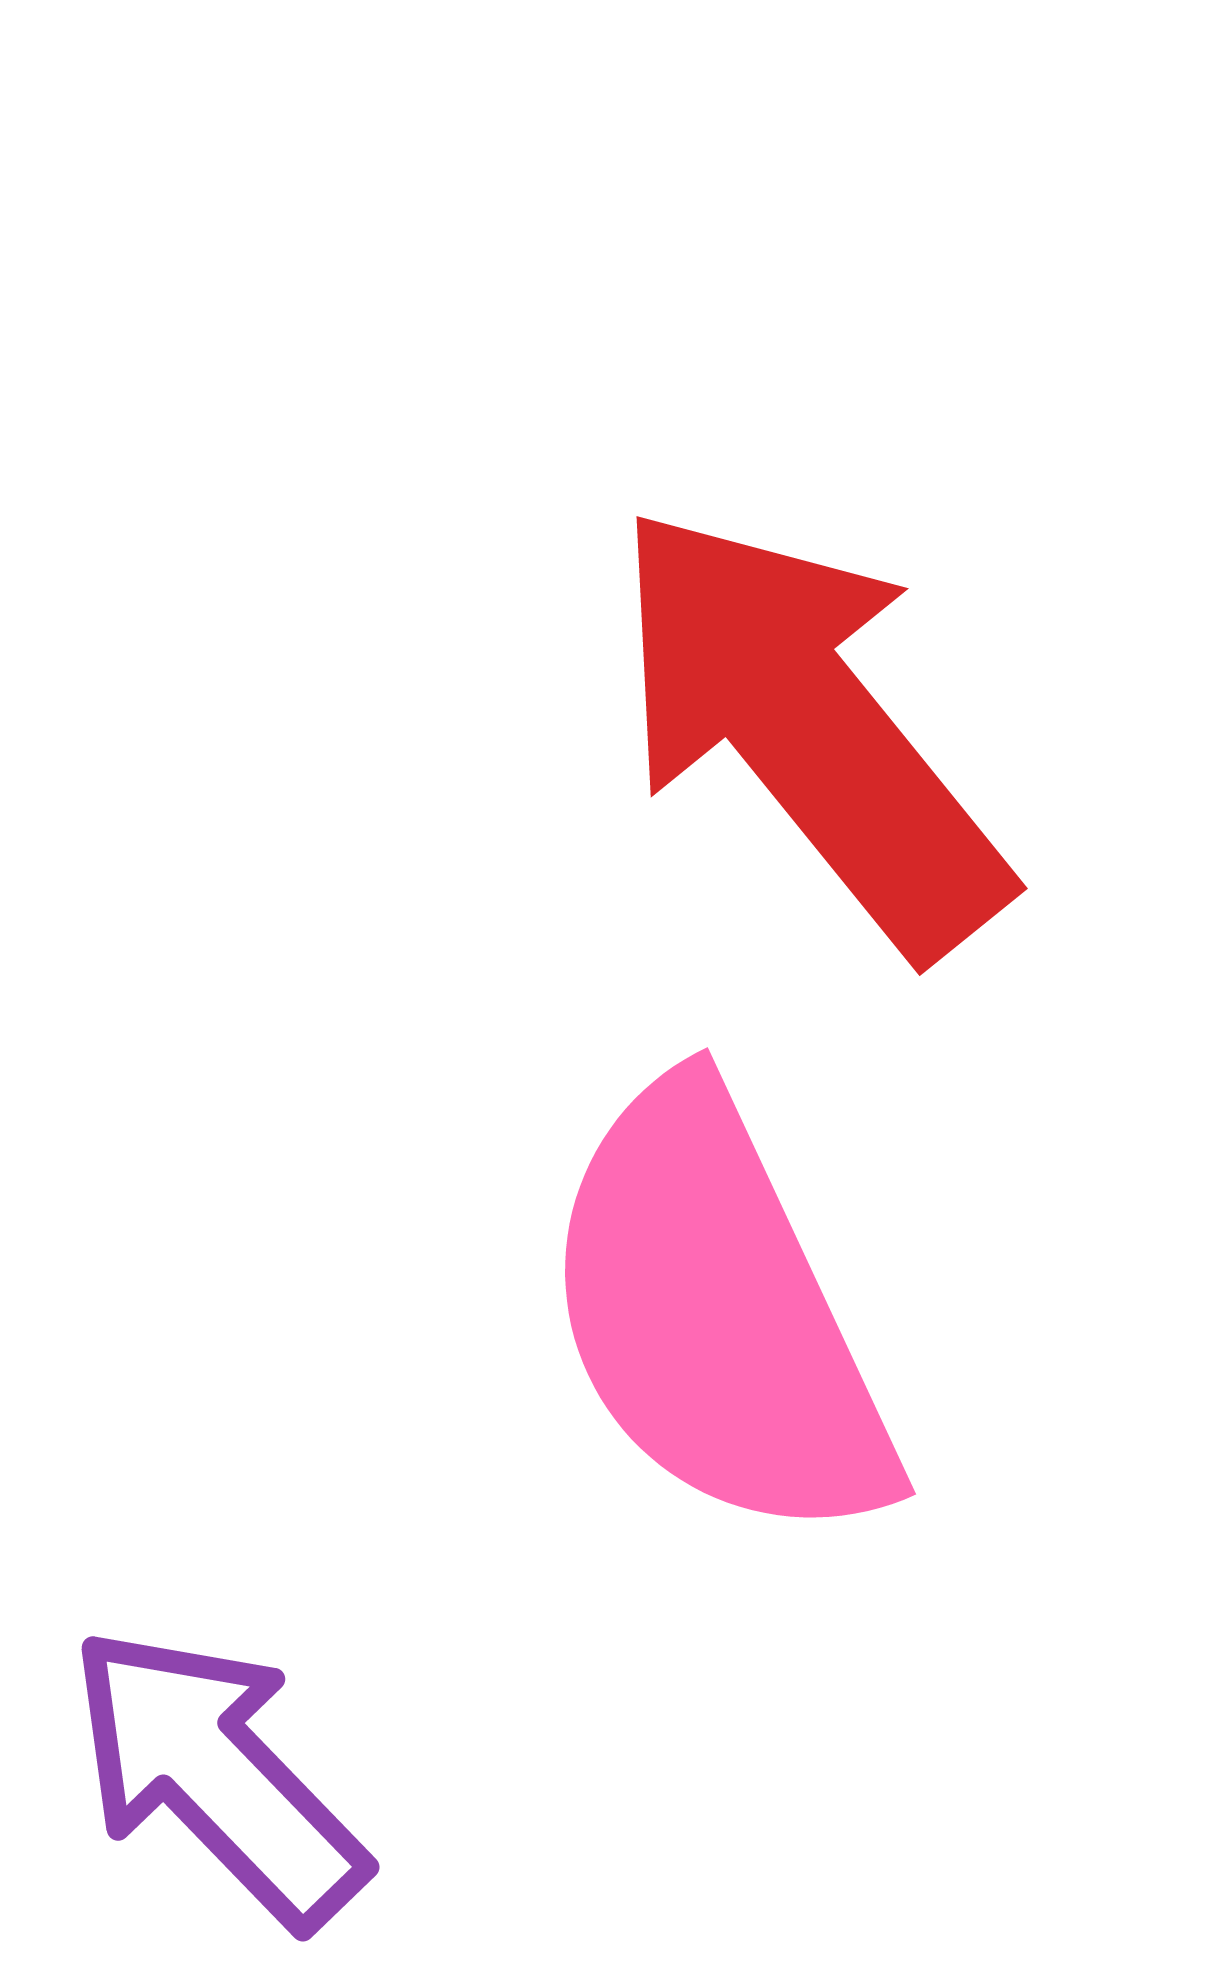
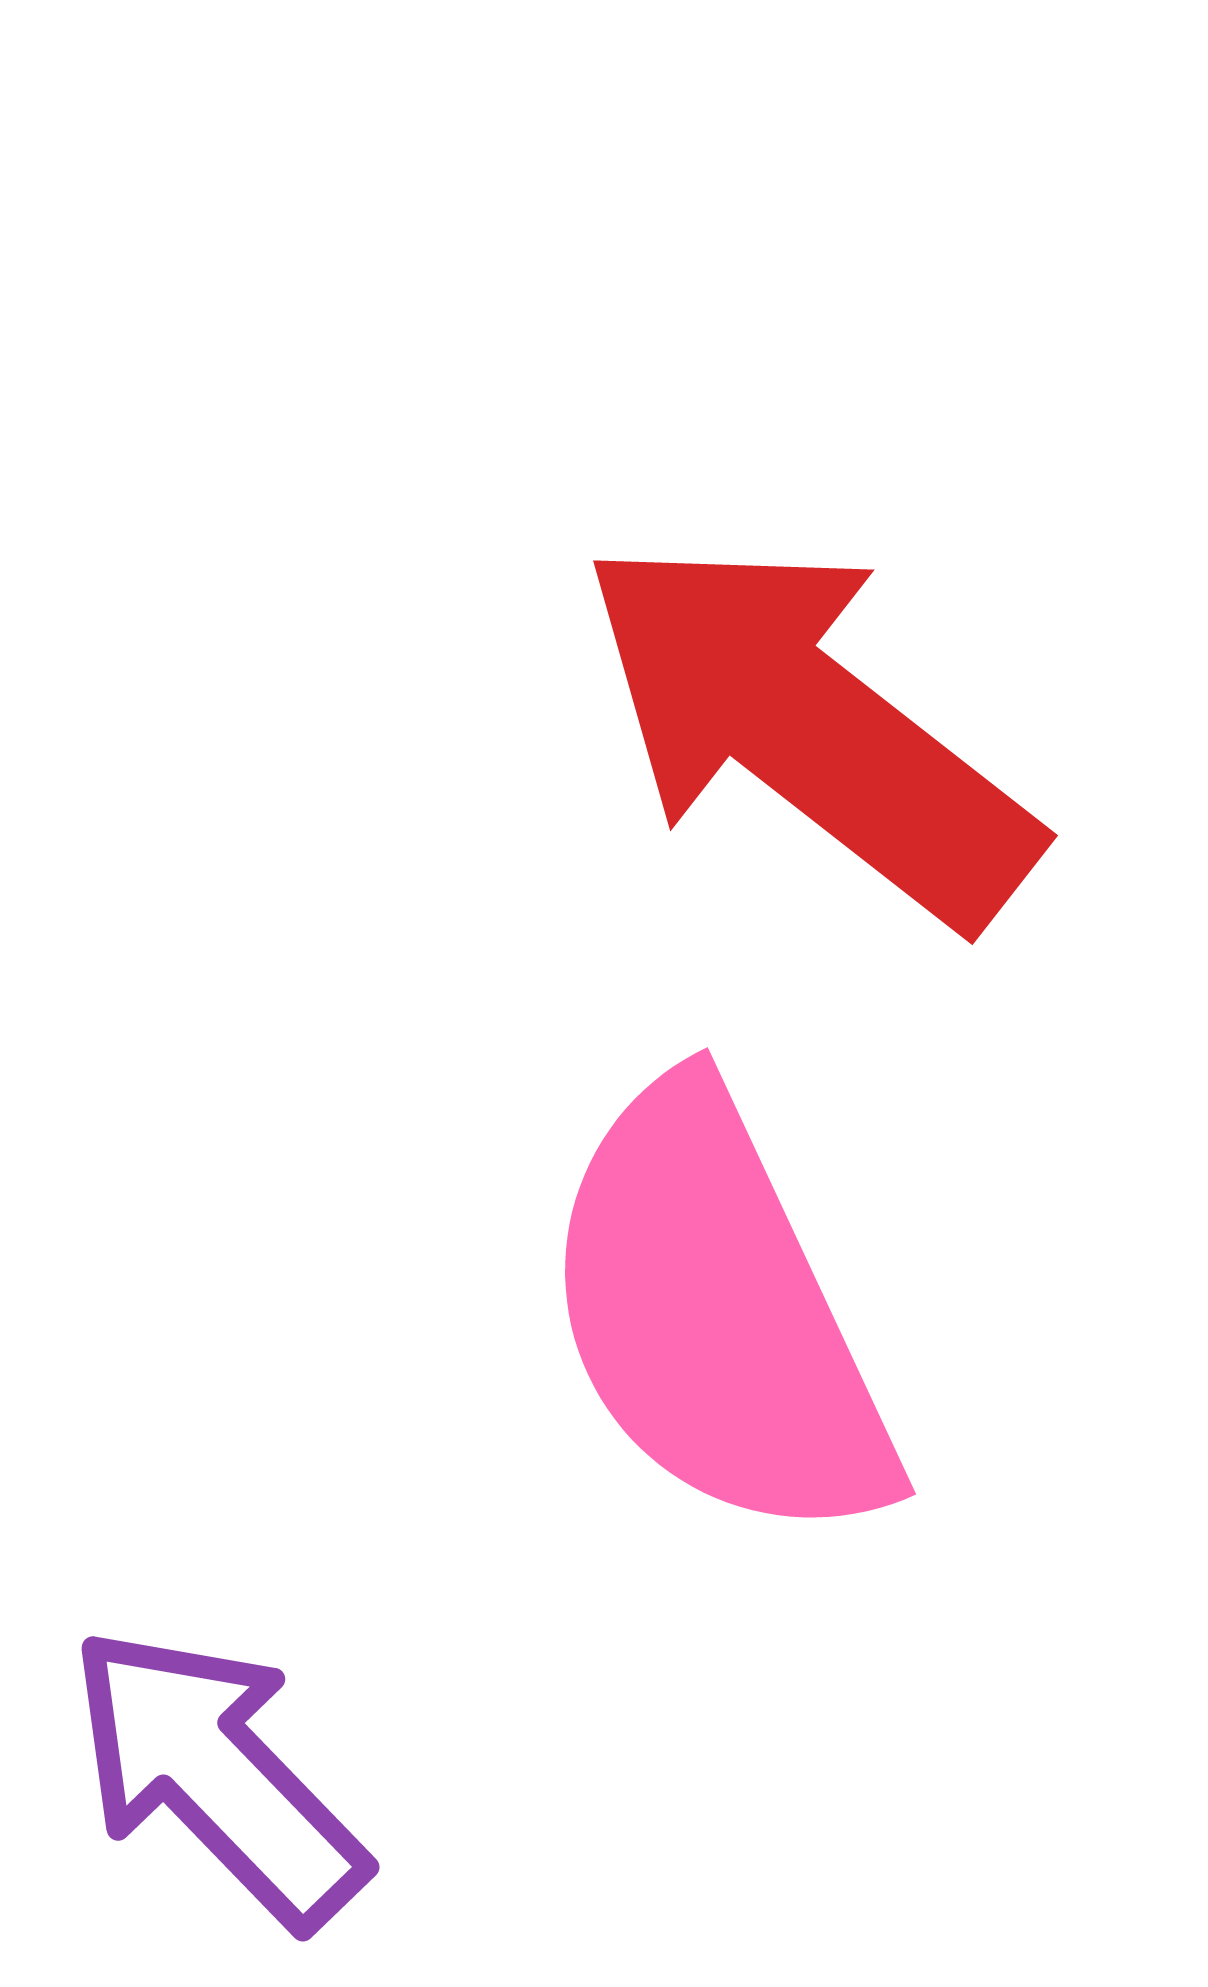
red arrow: rotated 13 degrees counterclockwise
